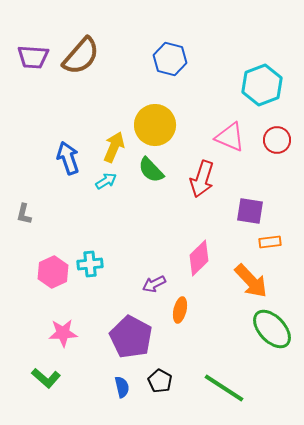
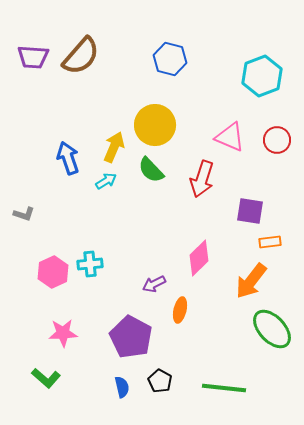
cyan hexagon: moved 9 px up
gray L-shape: rotated 85 degrees counterclockwise
orange arrow: rotated 81 degrees clockwise
green line: rotated 27 degrees counterclockwise
